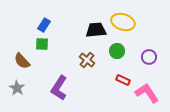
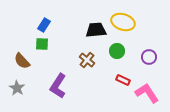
purple L-shape: moved 1 px left, 2 px up
